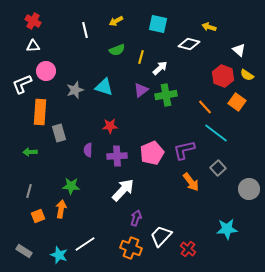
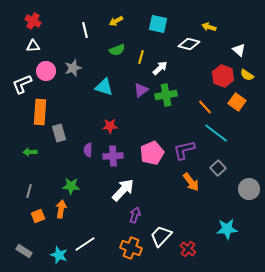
gray star at (75, 90): moved 2 px left, 22 px up
purple cross at (117, 156): moved 4 px left
purple arrow at (136, 218): moved 1 px left, 3 px up
